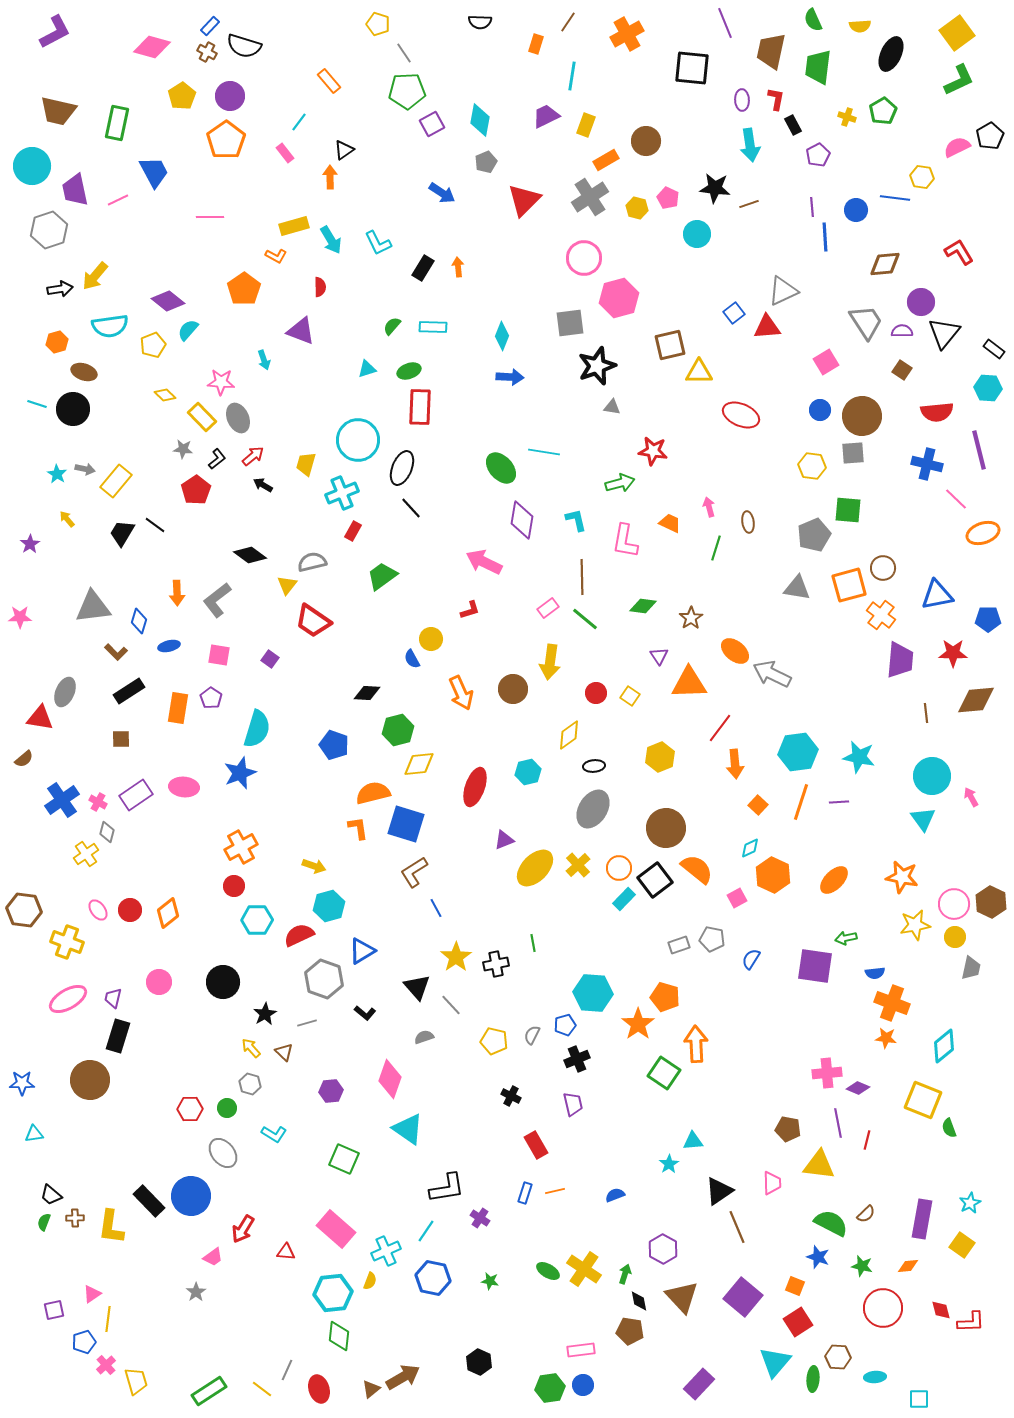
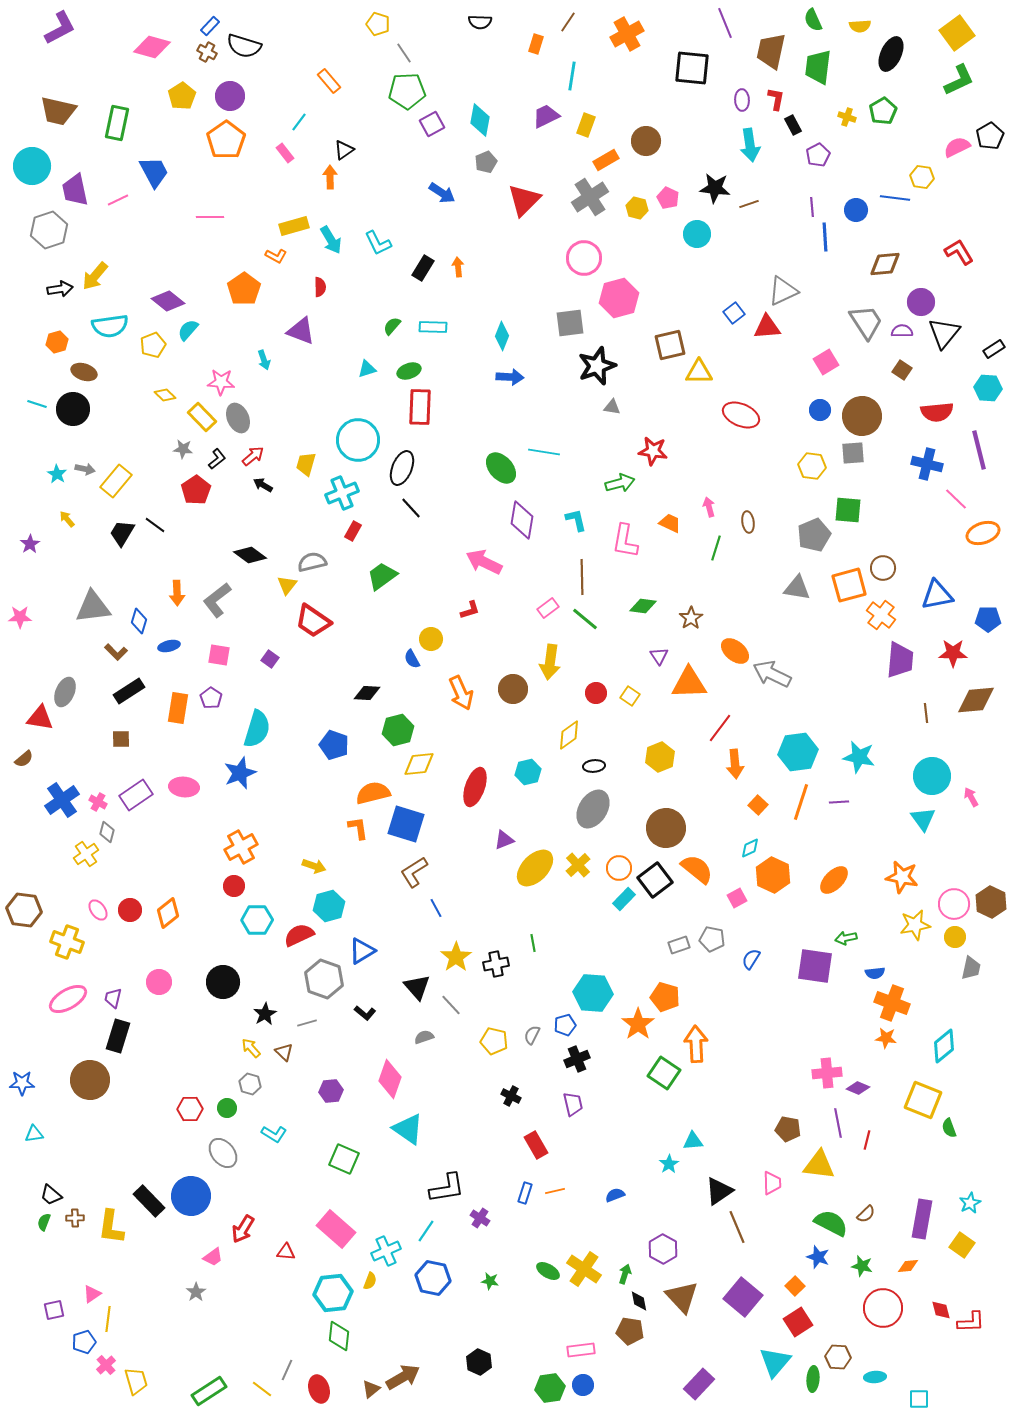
purple L-shape at (55, 32): moved 5 px right, 4 px up
black rectangle at (994, 349): rotated 70 degrees counterclockwise
orange square at (795, 1286): rotated 24 degrees clockwise
